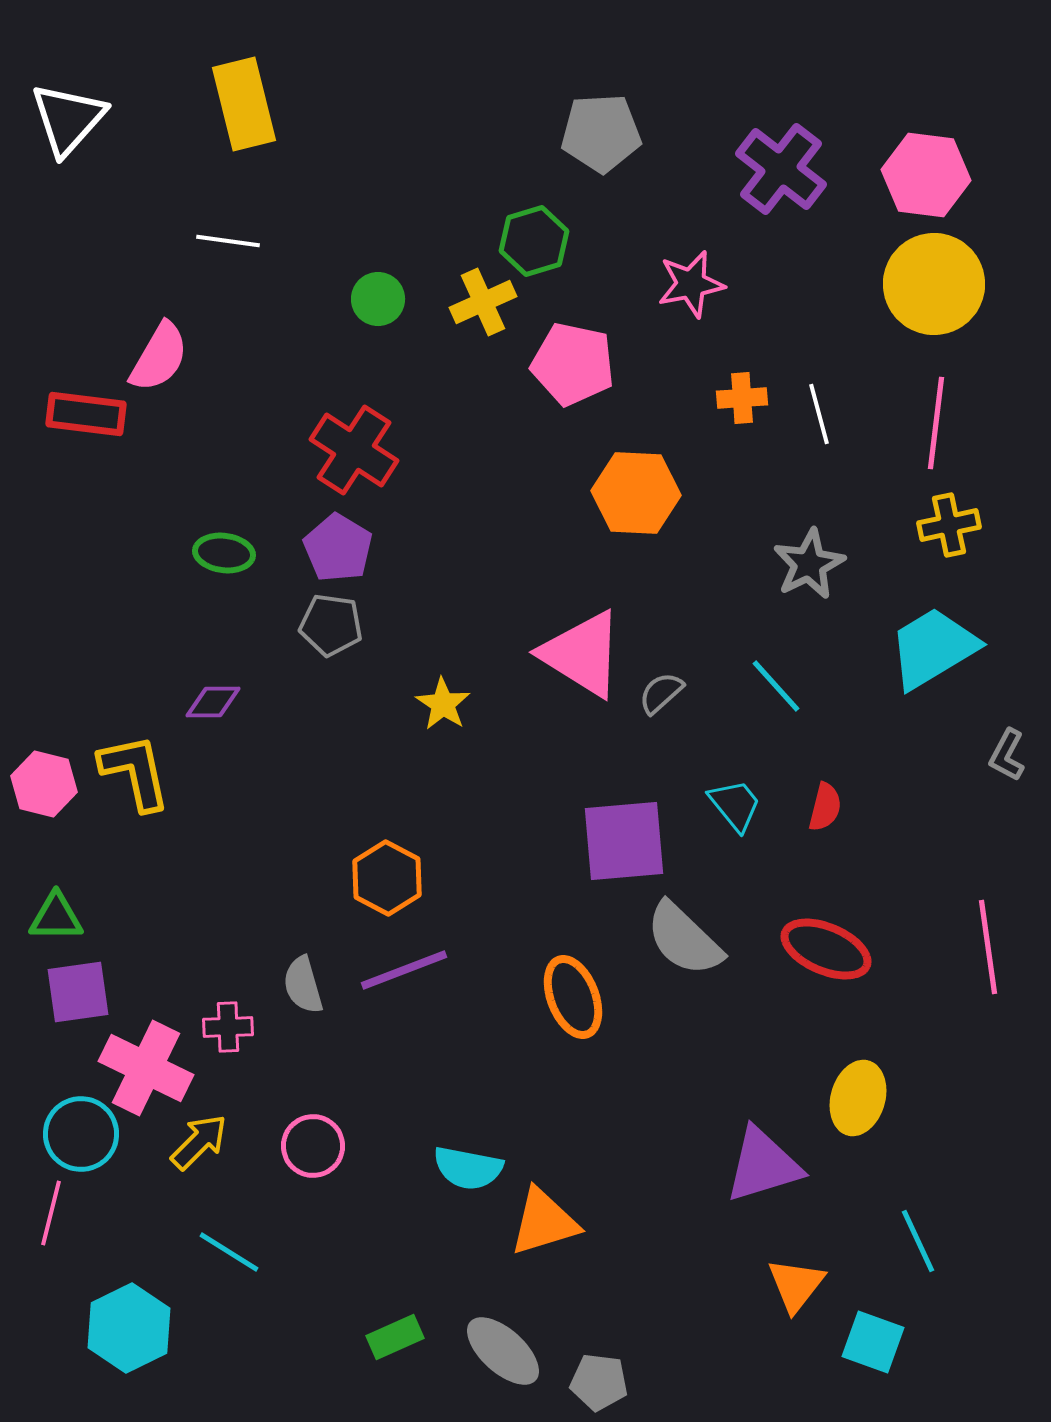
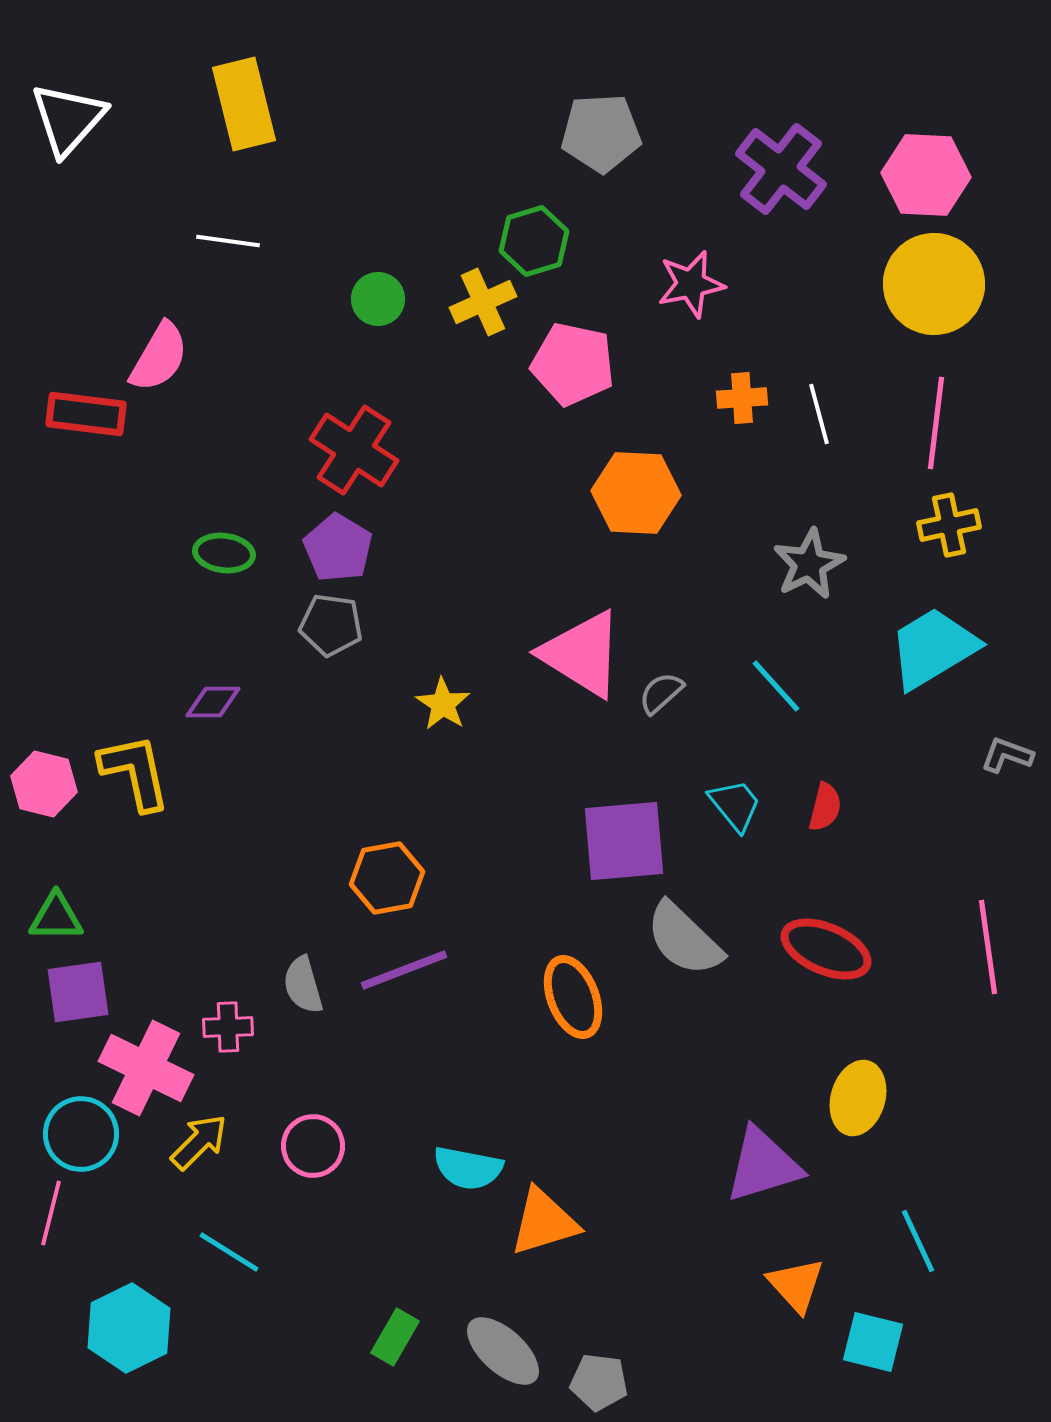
pink hexagon at (926, 175): rotated 4 degrees counterclockwise
gray L-shape at (1007, 755): rotated 82 degrees clockwise
orange hexagon at (387, 878): rotated 22 degrees clockwise
orange triangle at (796, 1285): rotated 20 degrees counterclockwise
green rectangle at (395, 1337): rotated 36 degrees counterclockwise
cyan square at (873, 1342): rotated 6 degrees counterclockwise
